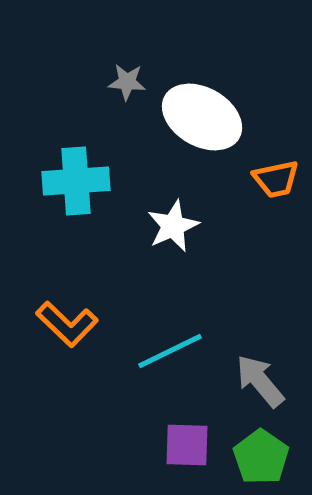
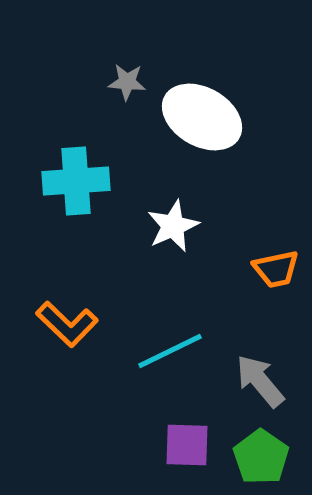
orange trapezoid: moved 90 px down
